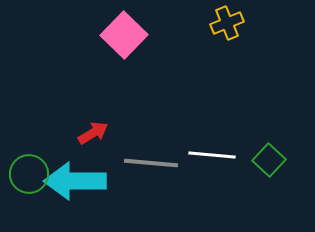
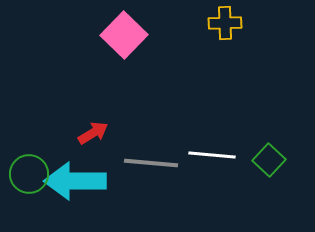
yellow cross: moved 2 px left; rotated 20 degrees clockwise
